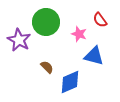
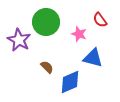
blue triangle: moved 1 px left, 2 px down
